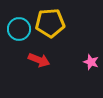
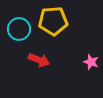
yellow pentagon: moved 3 px right, 2 px up
